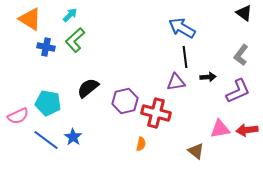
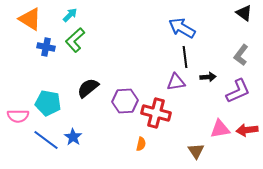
purple hexagon: rotated 10 degrees clockwise
pink semicircle: rotated 25 degrees clockwise
brown triangle: rotated 18 degrees clockwise
